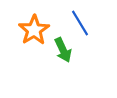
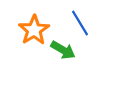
green arrow: rotated 35 degrees counterclockwise
